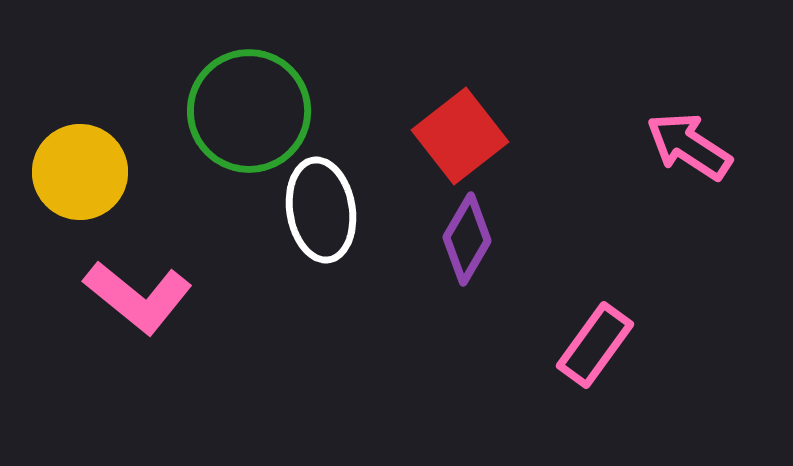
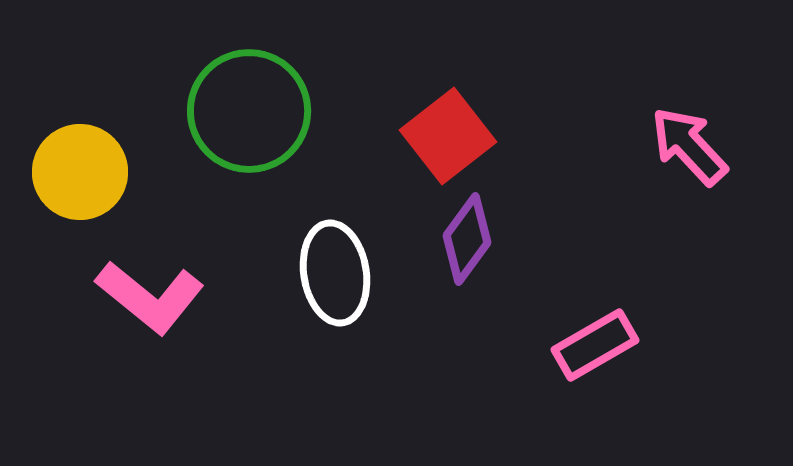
red square: moved 12 px left
pink arrow: rotated 14 degrees clockwise
white ellipse: moved 14 px right, 63 px down
purple diamond: rotated 6 degrees clockwise
pink L-shape: moved 12 px right
pink rectangle: rotated 24 degrees clockwise
